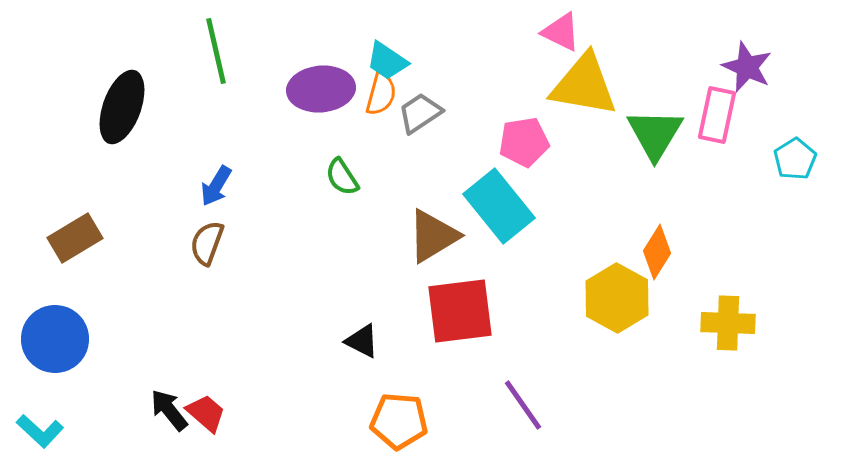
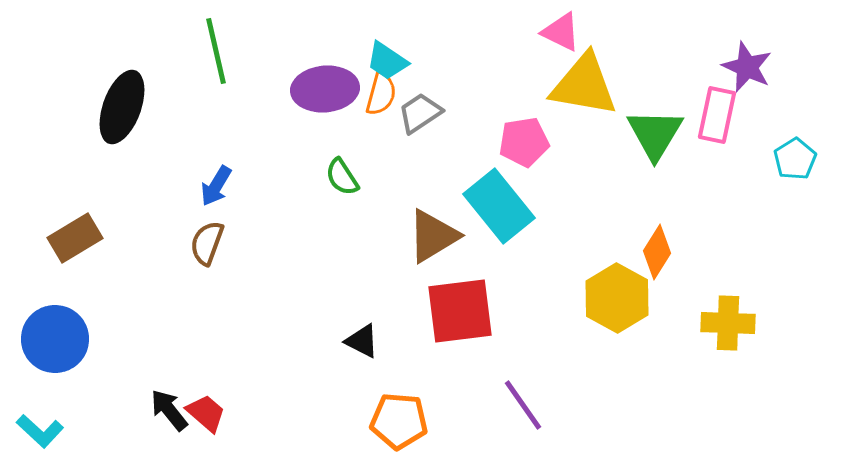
purple ellipse: moved 4 px right
